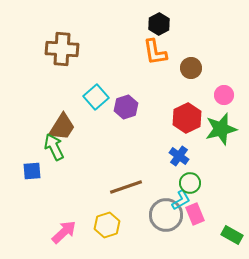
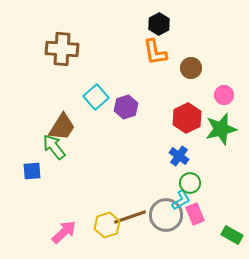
green arrow: rotated 12 degrees counterclockwise
brown line: moved 4 px right, 30 px down
